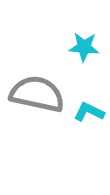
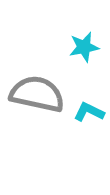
cyan star: rotated 16 degrees counterclockwise
